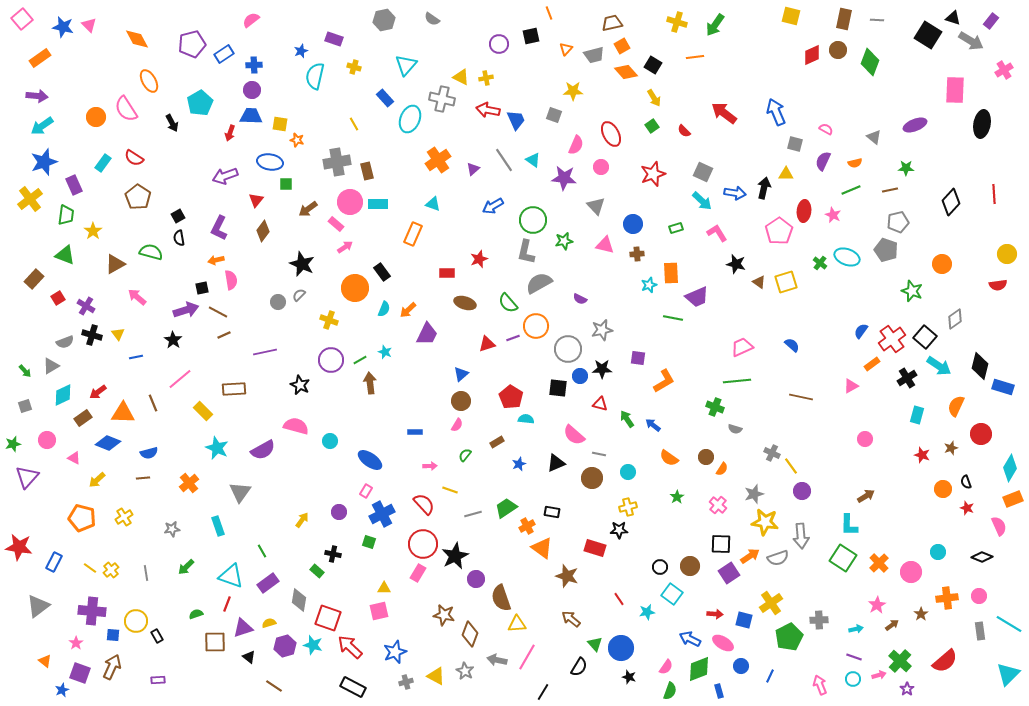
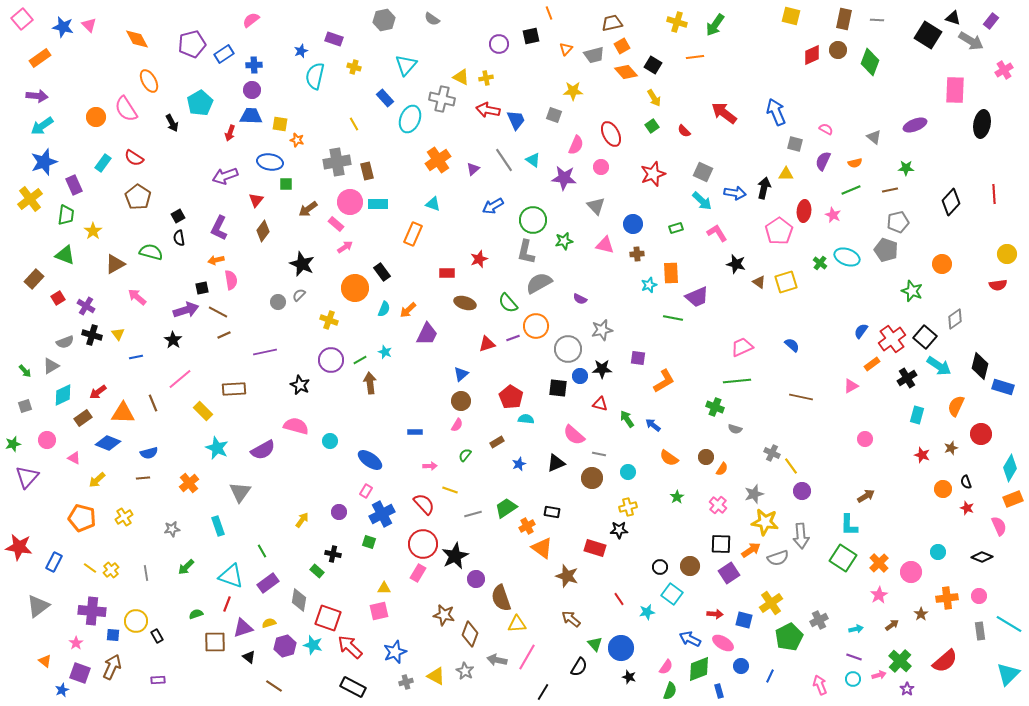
orange arrow at (750, 556): moved 1 px right, 6 px up
pink star at (877, 605): moved 2 px right, 10 px up
gray cross at (819, 620): rotated 24 degrees counterclockwise
